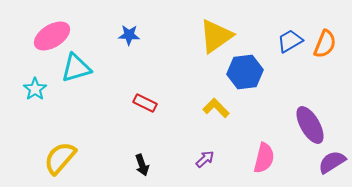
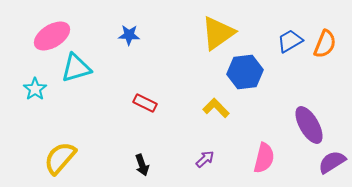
yellow triangle: moved 2 px right, 3 px up
purple ellipse: moved 1 px left
